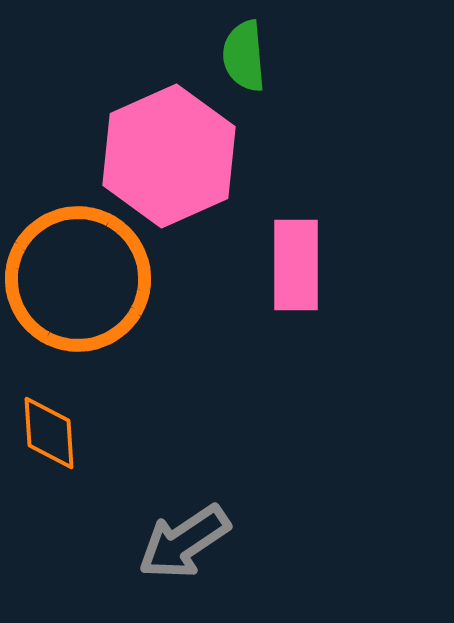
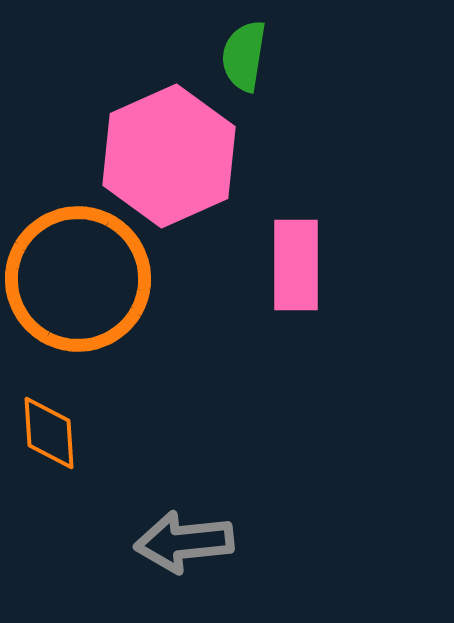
green semicircle: rotated 14 degrees clockwise
gray arrow: rotated 28 degrees clockwise
